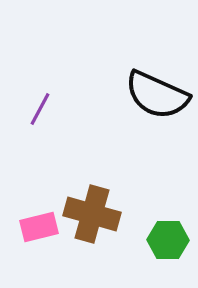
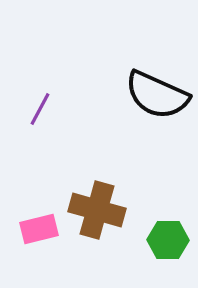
brown cross: moved 5 px right, 4 px up
pink rectangle: moved 2 px down
